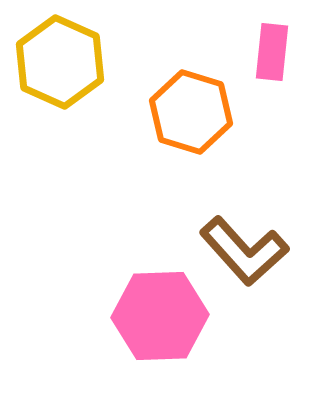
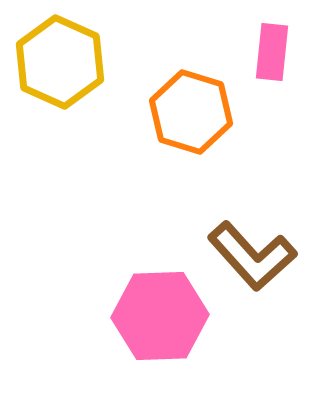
brown L-shape: moved 8 px right, 5 px down
